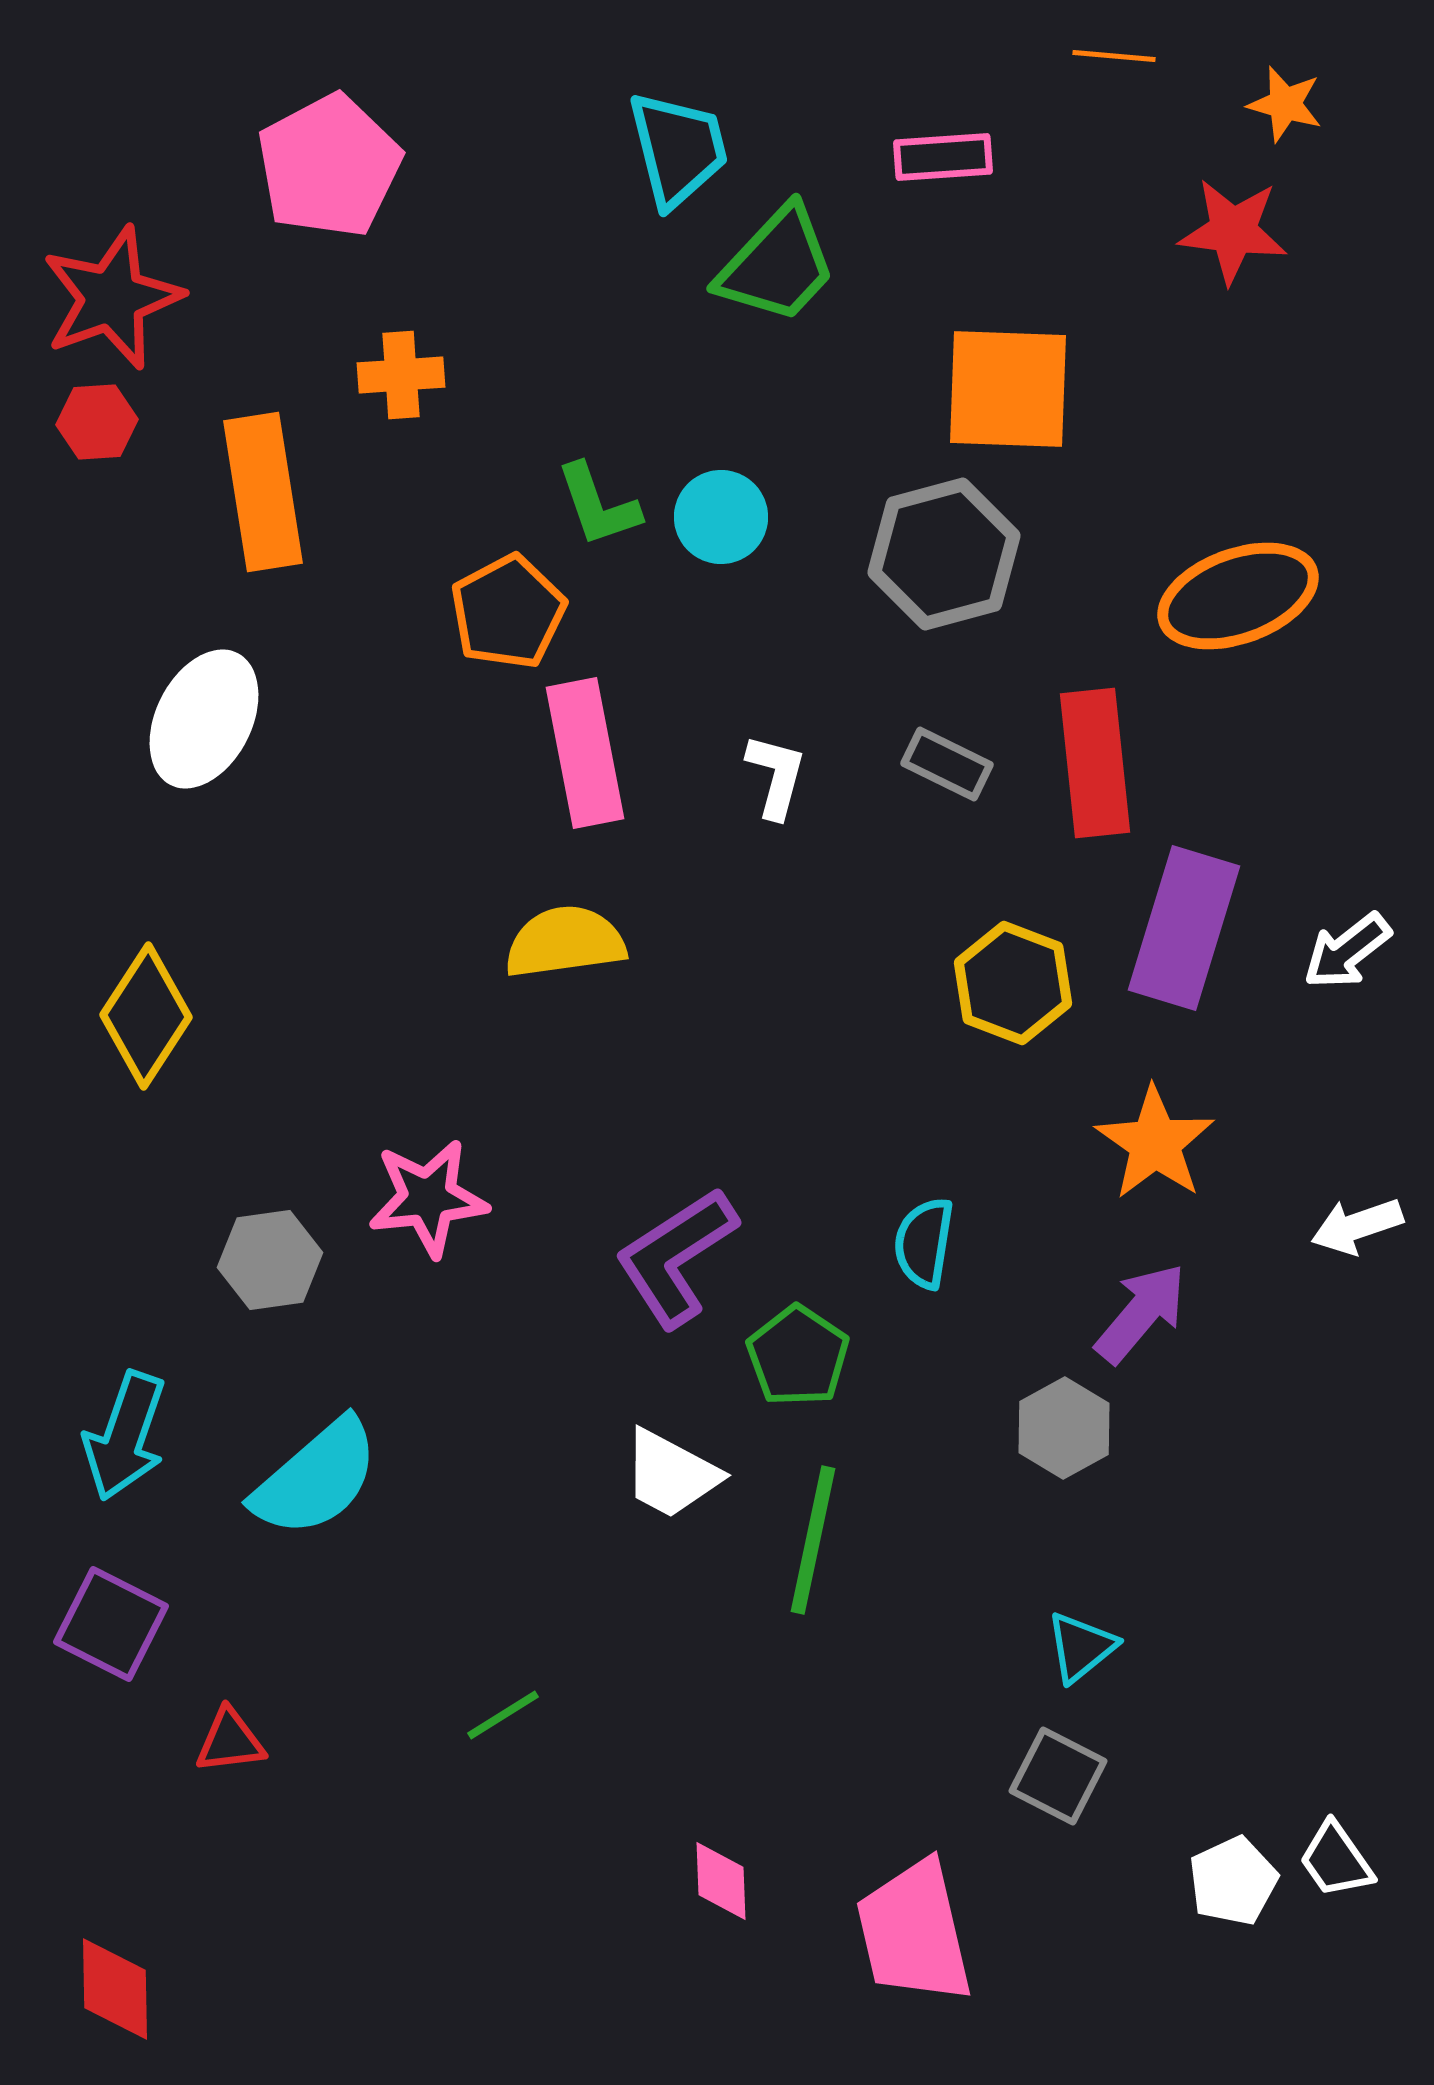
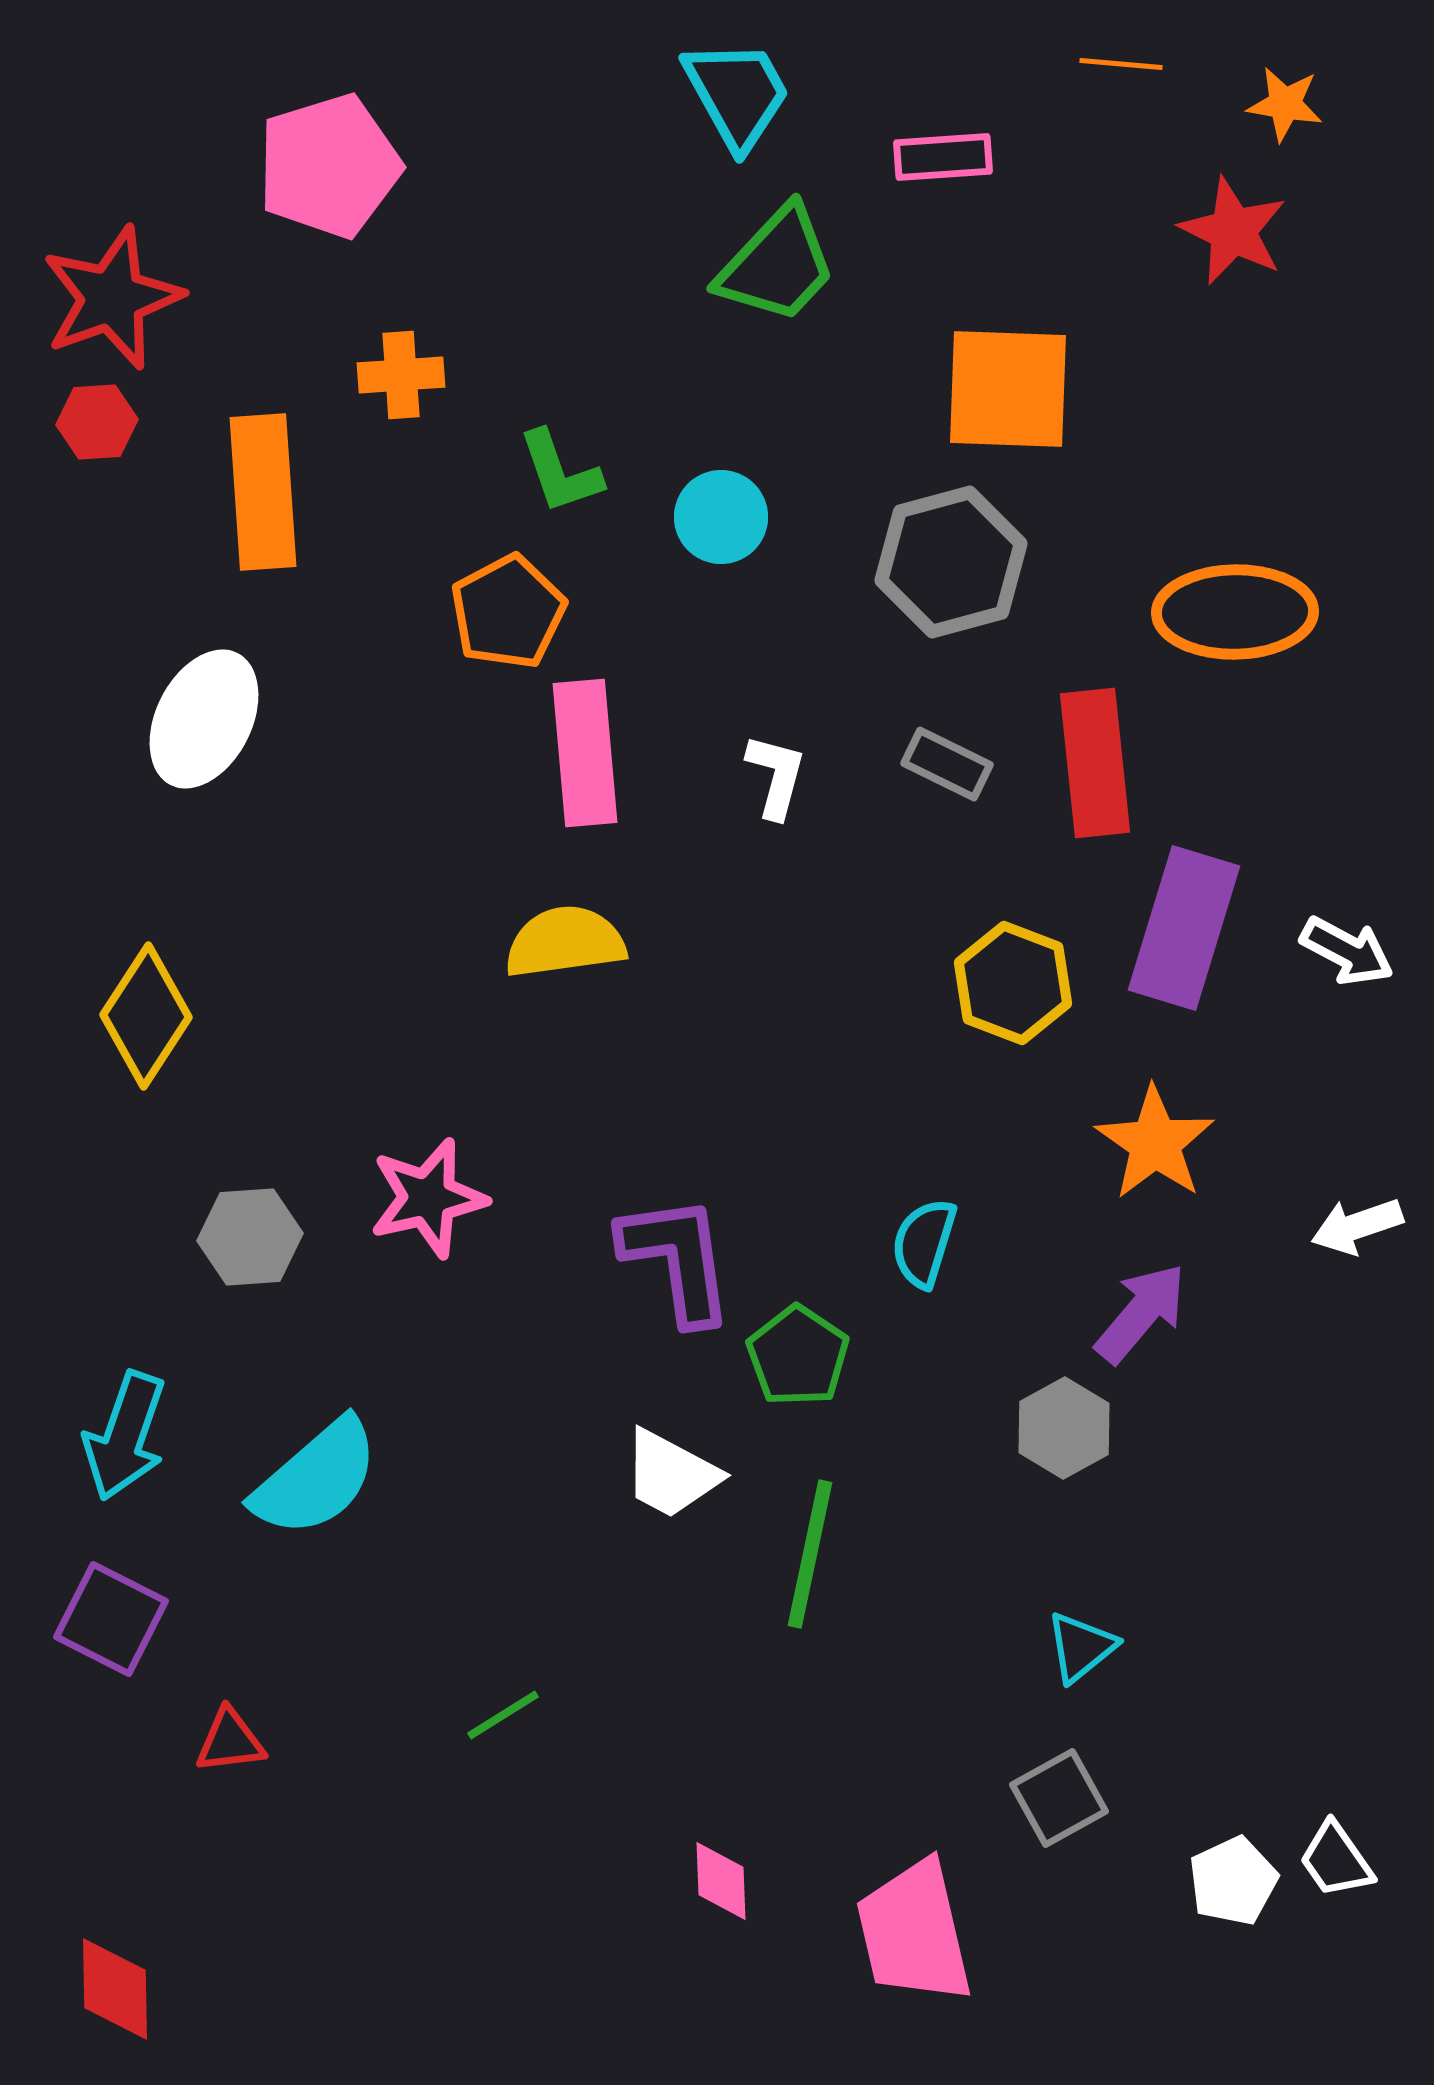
orange line at (1114, 56): moved 7 px right, 8 px down
orange star at (1285, 104): rotated 6 degrees counterclockwise
cyan trapezoid at (678, 149): moved 59 px right, 55 px up; rotated 15 degrees counterclockwise
pink pentagon at (329, 166): rotated 11 degrees clockwise
red star at (1233, 231): rotated 19 degrees clockwise
orange rectangle at (263, 492): rotated 5 degrees clockwise
green L-shape at (598, 505): moved 38 px left, 33 px up
gray hexagon at (944, 554): moved 7 px right, 8 px down
orange ellipse at (1238, 596): moved 3 px left, 16 px down; rotated 19 degrees clockwise
pink rectangle at (585, 753): rotated 6 degrees clockwise
white arrow at (1347, 951): rotated 114 degrees counterclockwise
pink star at (428, 1198): rotated 7 degrees counterclockwise
cyan semicircle at (924, 1243): rotated 8 degrees clockwise
purple L-shape at (676, 1257): moved 1 px right, 2 px down; rotated 115 degrees clockwise
gray hexagon at (270, 1260): moved 20 px left, 23 px up; rotated 4 degrees clockwise
green line at (813, 1540): moved 3 px left, 14 px down
purple square at (111, 1624): moved 5 px up
gray square at (1058, 1776): moved 1 px right, 22 px down; rotated 34 degrees clockwise
